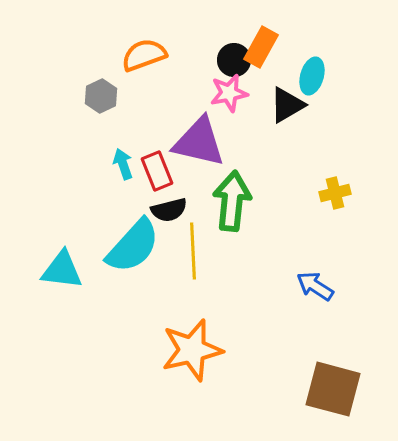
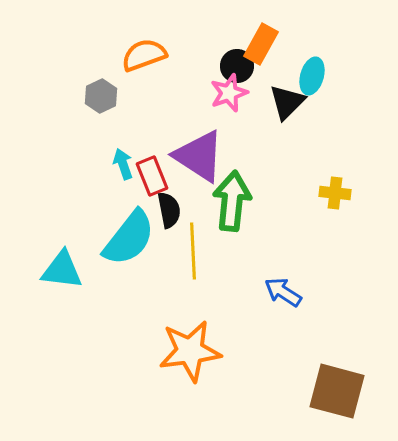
orange rectangle: moved 3 px up
black circle: moved 3 px right, 6 px down
pink star: rotated 9 degrees counterclockwise
black triangle: moved 3 px up; rotated 15 degrees counterclockwise
purple triangle: moved 14 px down; rotated 20 degrees clockwise
red rectangle: moved 5 px left, 5 px down
yellow cross: rotated 20 degrees clockwise
black semicircle: rotated 87 degrees counterclockwise
cyan semicircle: moved 4 px left, 8 px up; rotated 4 degrees counterclockwise
blue arrow: moved 32 px left, 6 px down
orange star: moved 2 px left, 1 px down; rotated 6 degrees clockwise
brown square: moved 4 px right, 2 px down
